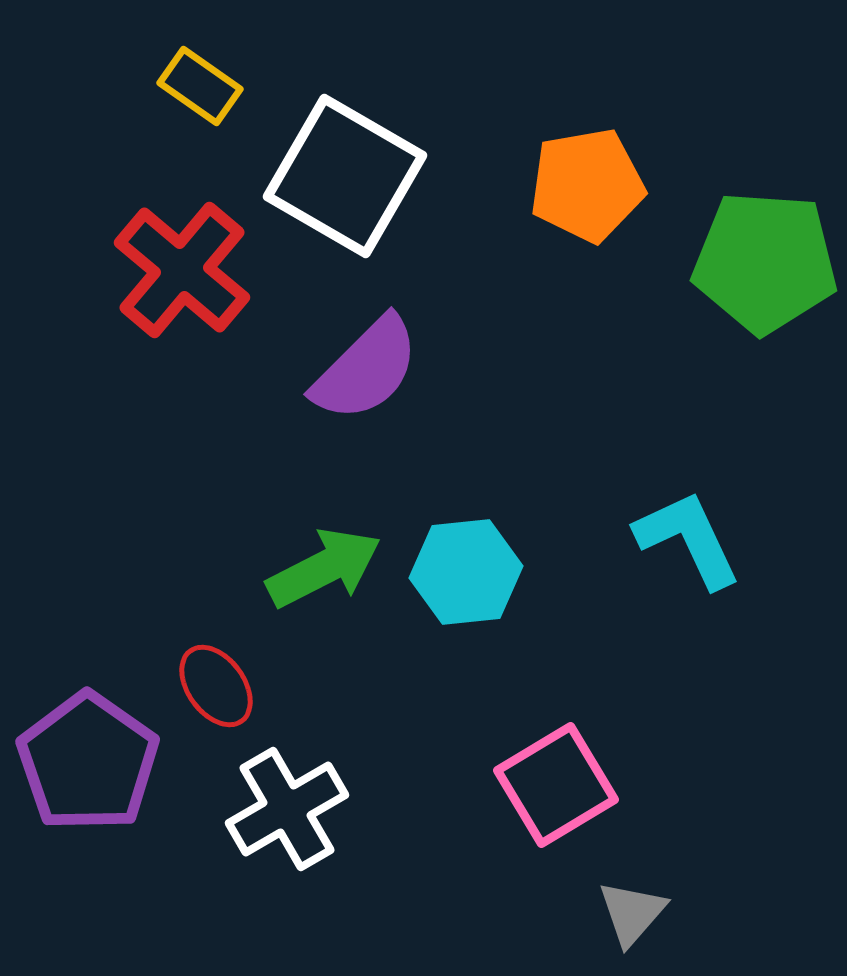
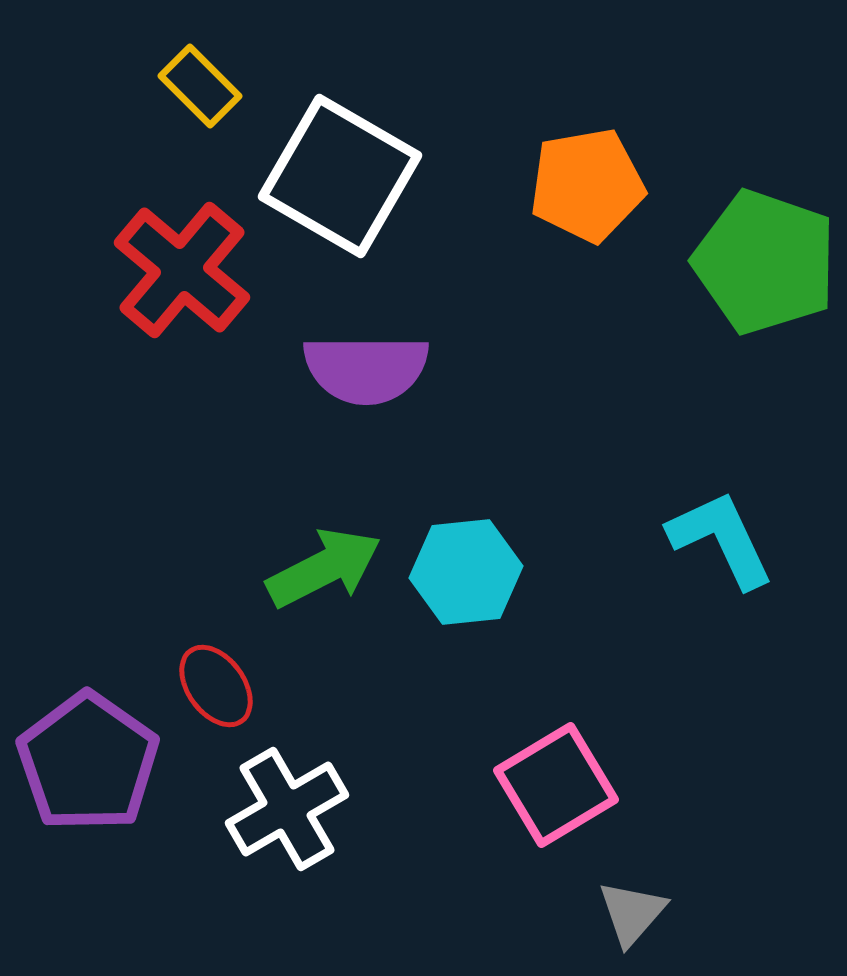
yellow rectangle: rotated 10 degrees clockwise
white square: moved 5 px left
green pentagon: rotated 15 degrees clockwise
purple semicircle: rotated 45 degrees clockwise
cyan L-shape: moved 33 px right
